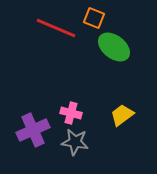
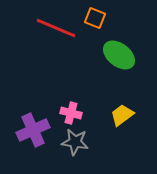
orange square: moved 1 px right
green ellipse: moved 5 px right, 8 px down
